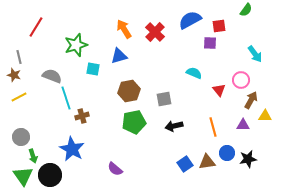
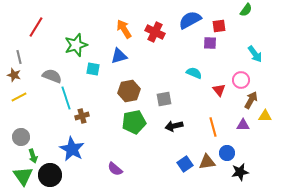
red cross: rotated 18 degrees counterclockwise
black star: moved 8 px left, 13 px down
